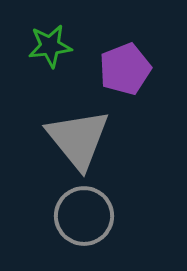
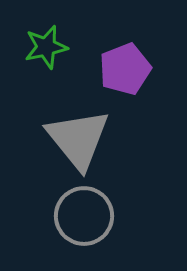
green star: moved 4 px left, 1 px down; rotated 6 degrees counterclockwise
